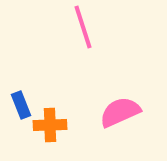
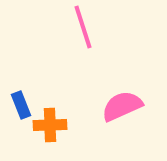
pink semicircle: moved 2 px right, 6 px up
